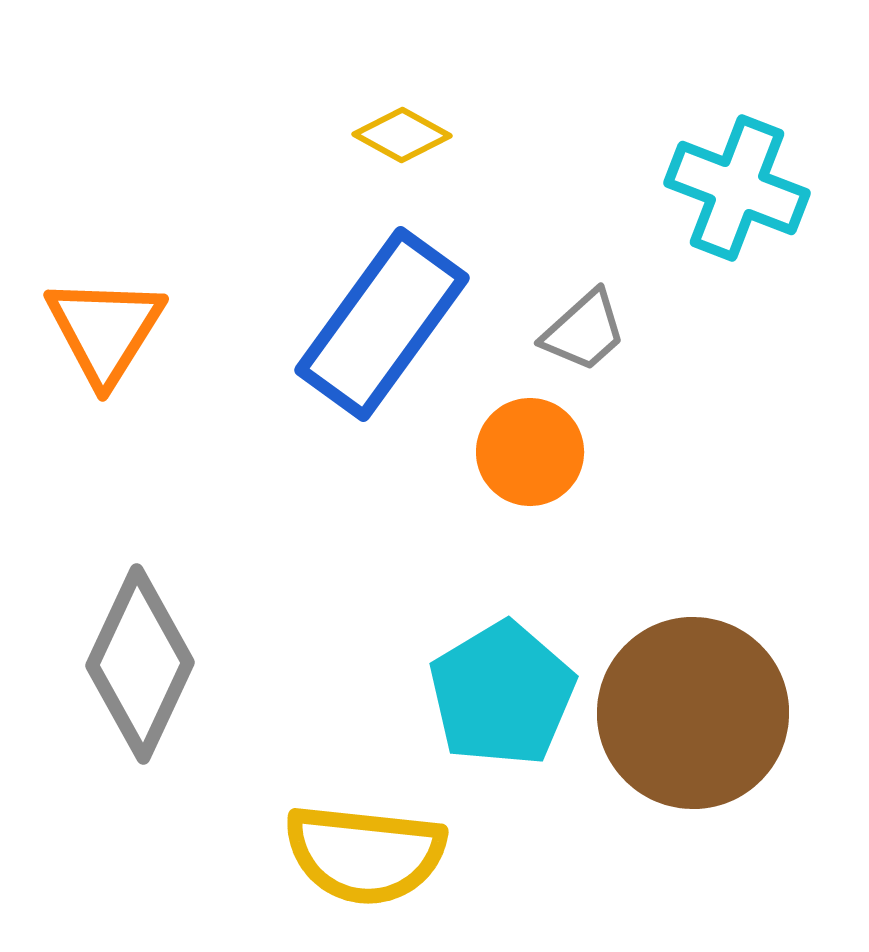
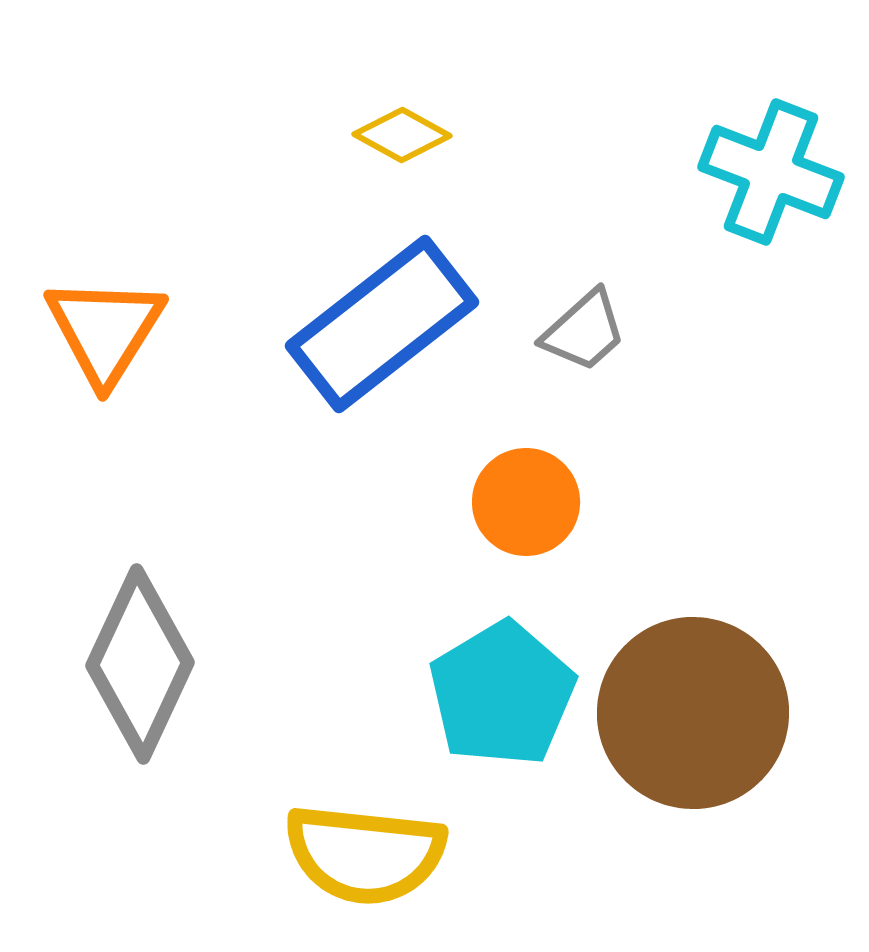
cyan cross: moved 34 px right, 16 px up
blue rectangle: rotated 16 degrees clockwise
orange circle: moved 4 px left, 50 px down
